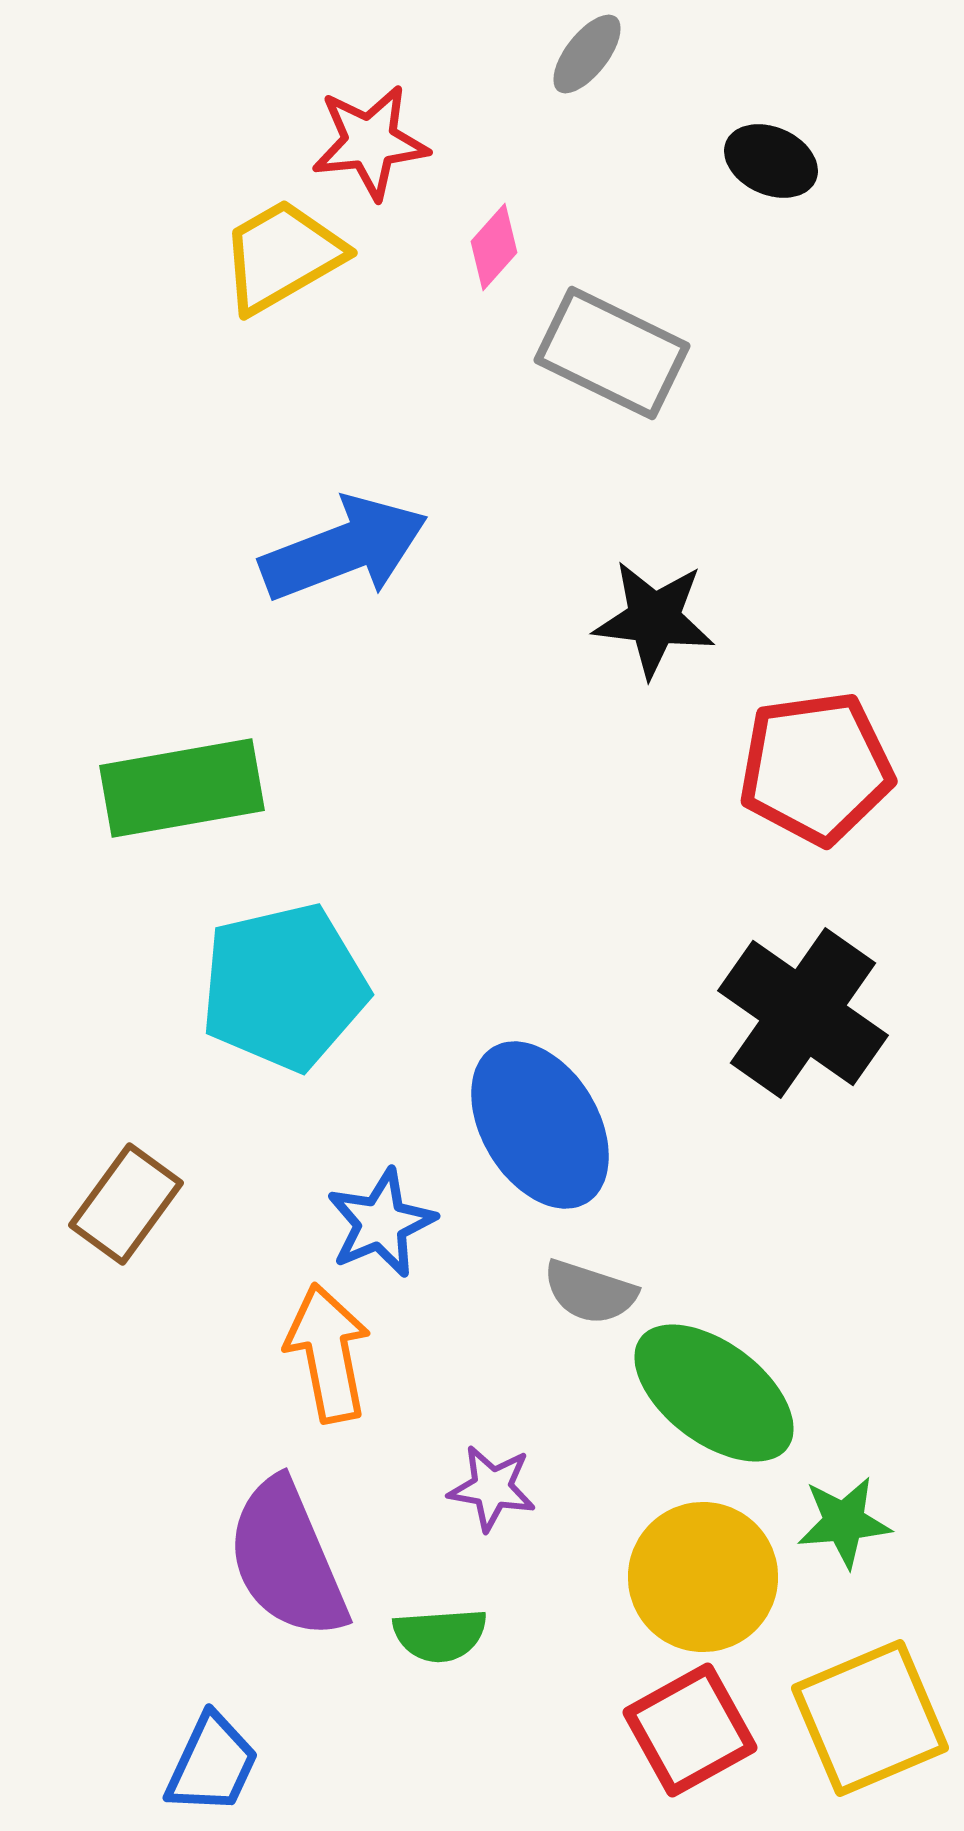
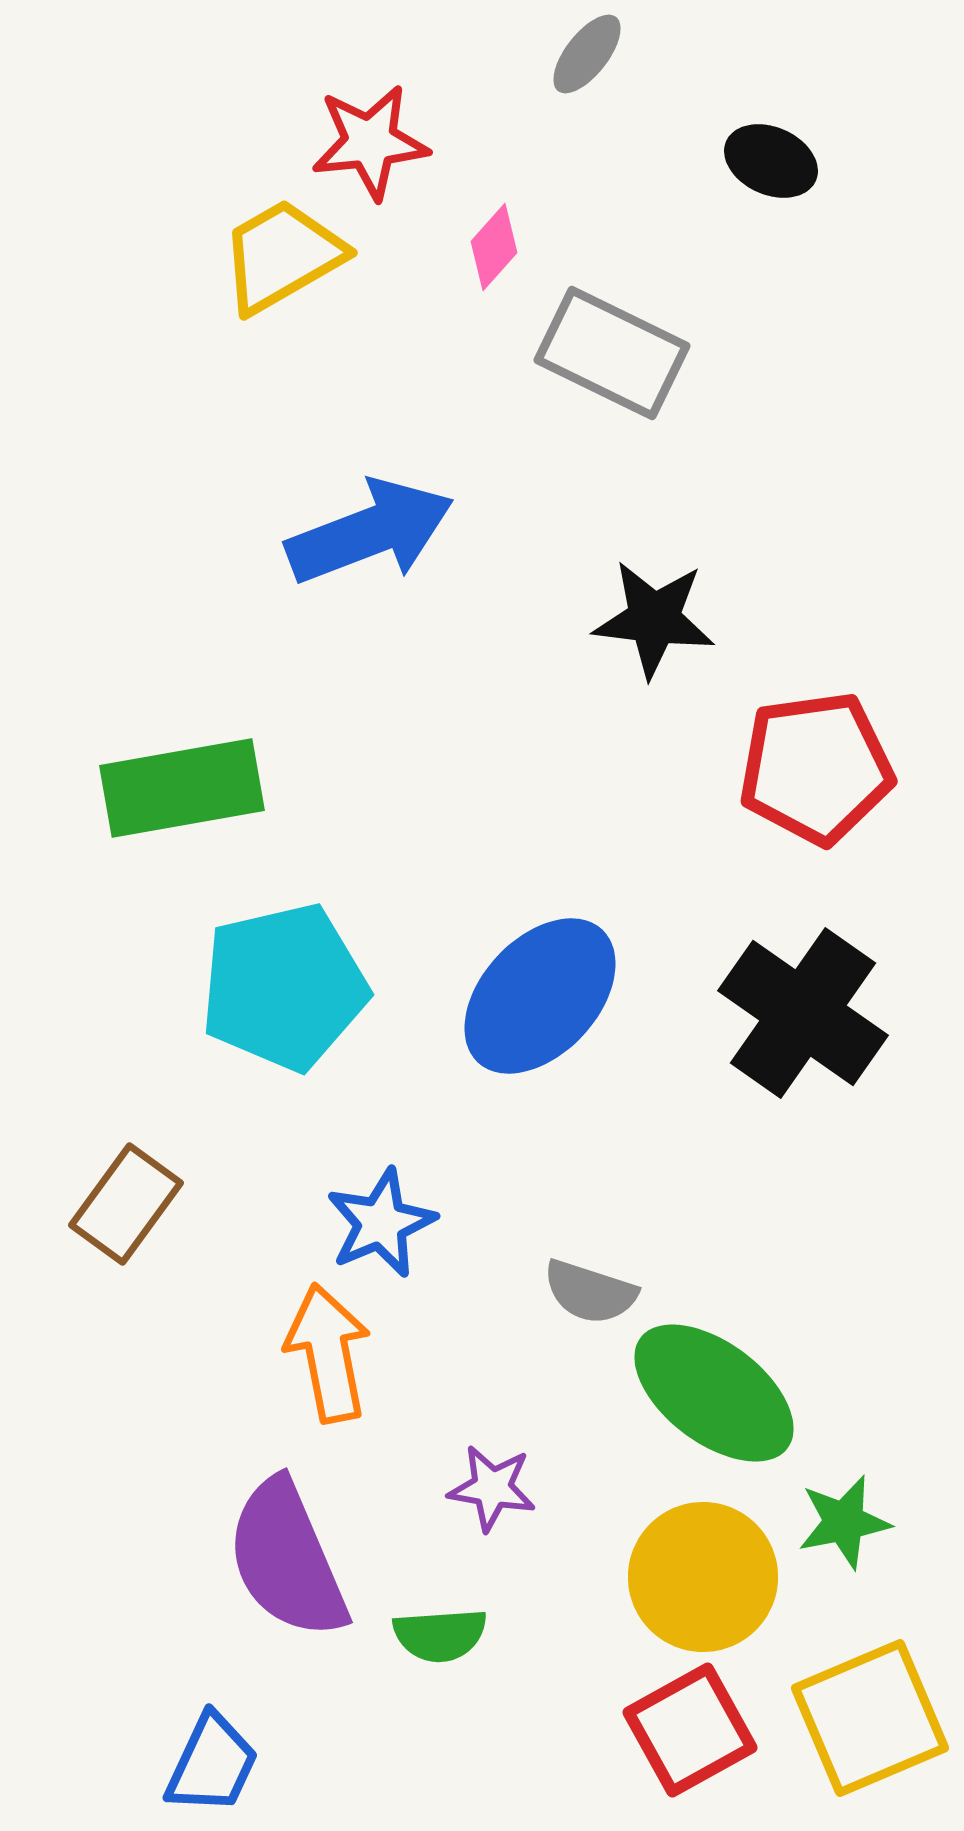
blue arrow: moved 26 px right, 17 px up
blue ellipse: moved 129 px up; rotated 74 degrees clockwise
green star: rotated 6 degrees counterclockwise
